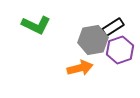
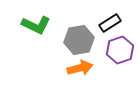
black rectangle: moved 3 px left, 4 px up
gray hexagon: moved 14 px left
